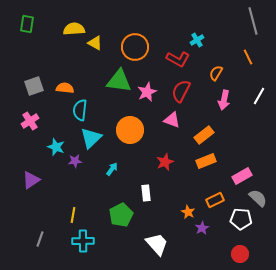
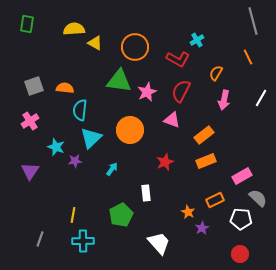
white line at (259, 96): moved 2 px right, 2 px down
purple triangle at (31, 180): moved 1 px left, 9 px up; rotated 24 degrees counterclockwise
white trapezoid at (157, 244): moved 2 px right, 1 px up
